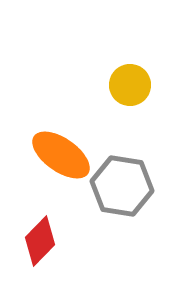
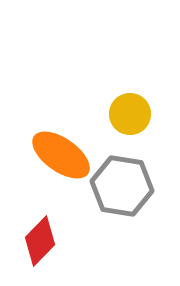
yellow circle: moved 29 px down
